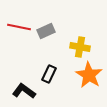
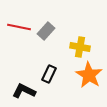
gray rectangle: rotated 24 degrees counterclockwise
black L-shape: rotated 10 degrees counterclockwise
